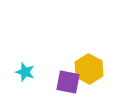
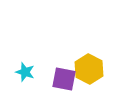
purple square: moved 4 px left, 3 px up
